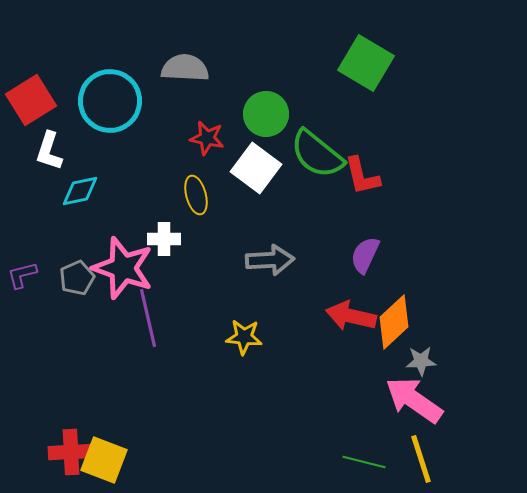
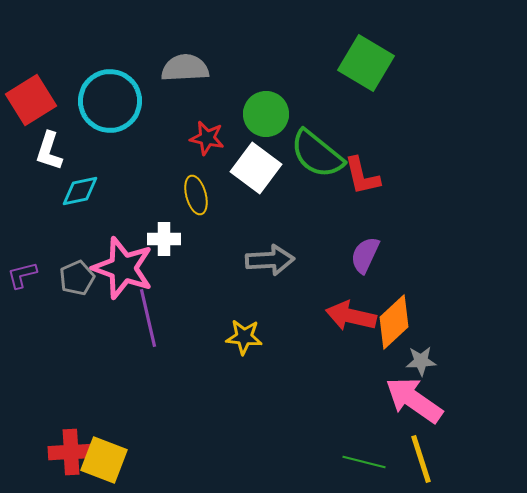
gray semicircle: rotated 6 degrees counterclockwise
